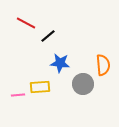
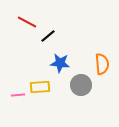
red line: moved 1 px right, 1 px up
orange semicircle: moved 1 px left, 1 px up
gray circle: moved 2 px left, 1 px down
